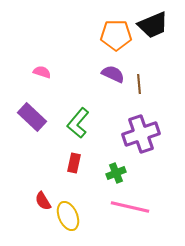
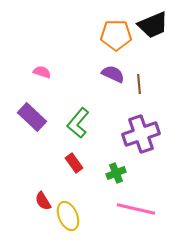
red rectangle: rotated 48 degrees counterclockwise
pink line: moved 6 px right, 2 px down
